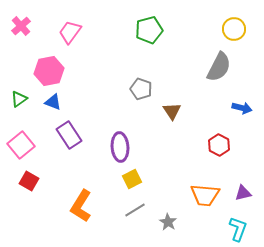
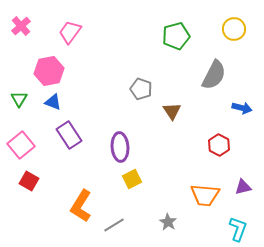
green pentagon: moved 27 px right, 6 px down
gray semicircle: moved 5 px left, 8 px down
green triangle: rotated 24 degrees counterclockwise
purple triangle: moved 6 px up
gray line: moved 21 px left, 15 px down
